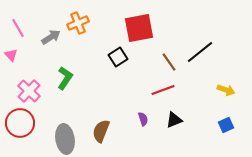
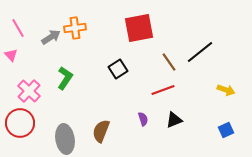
orange cross: moved 3 px left, 5 px down; rotated 15 degrees clockwise
black square: moved 12 px down
blue square: moved 5 px down
